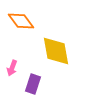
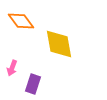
yellow diamond: moved 3 px right, 7 px up
